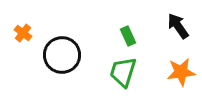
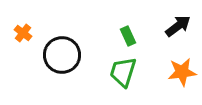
black arrow: rotated 88 degrees clockwise
orange star: moved 1 px right
